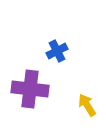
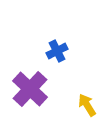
purple cross: rotated 36 degrees clockwise
